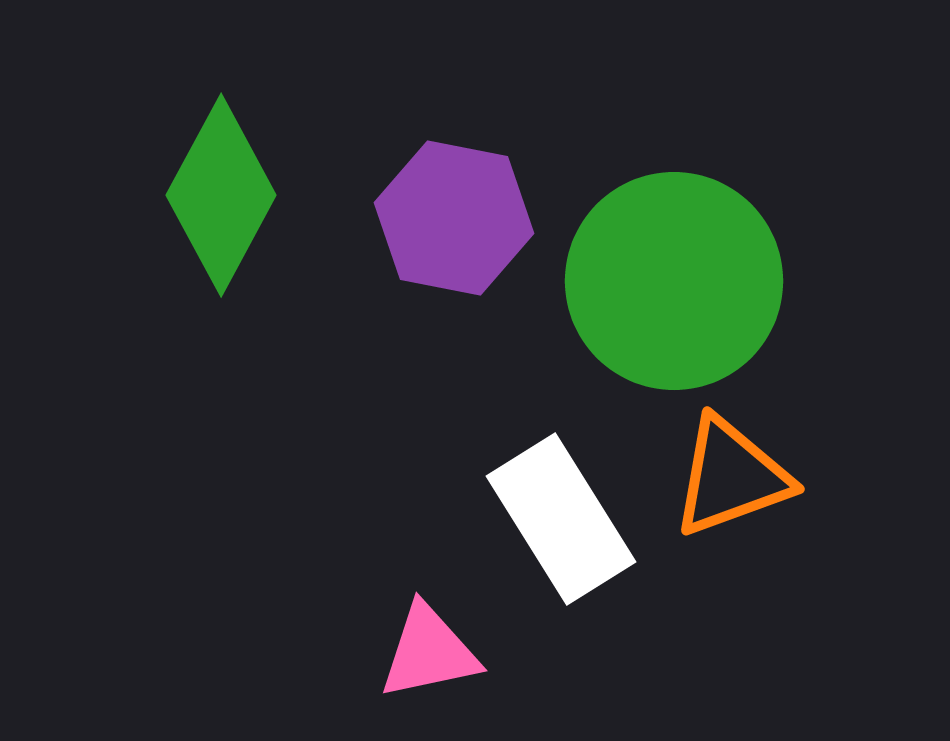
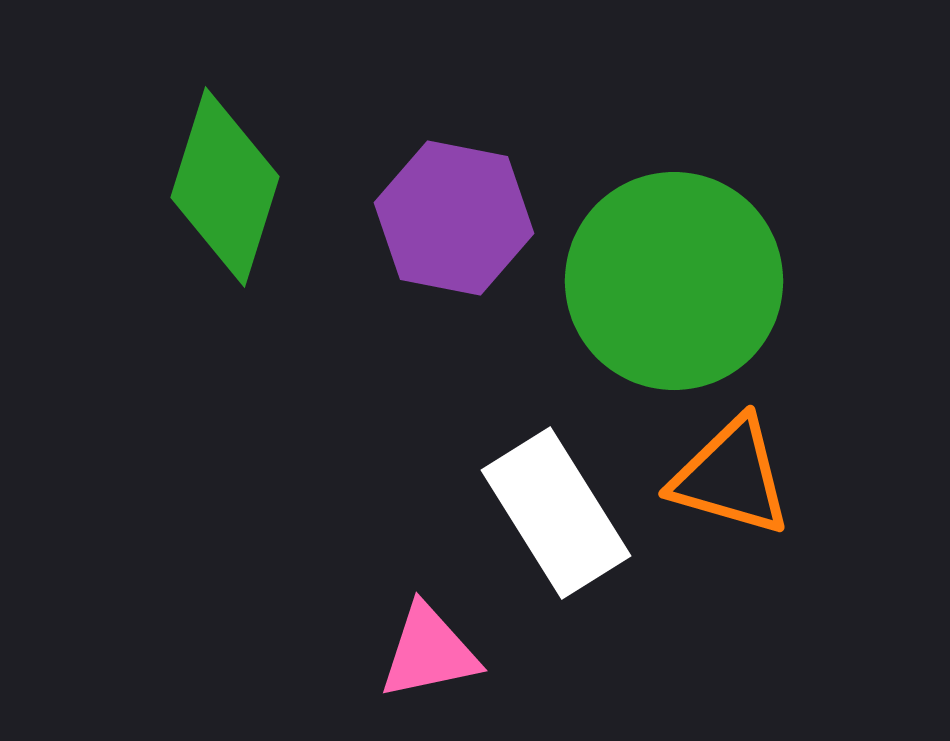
green diamond: moved 4 px right, 8 px up; rotated 11 degrees counterclockwise
orange triangle: rotated 36 degrees clockwise
white rectangle: moved 5 px left, 6 px up
